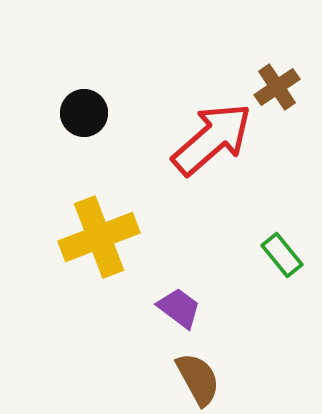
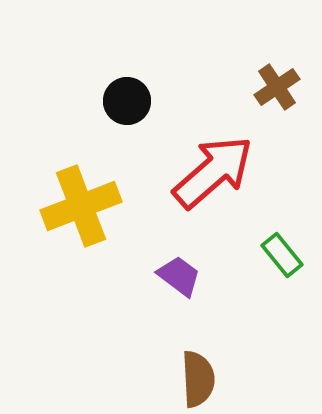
black circle: moved 43 px right, 12 px up
red arrow: moved 1 px right, 33 px down
yellow cross: moved 18 px left, 31 px up
purple trapezoid: moved 32 px up
brown semicircle: rotated 26 degrees clockwise
